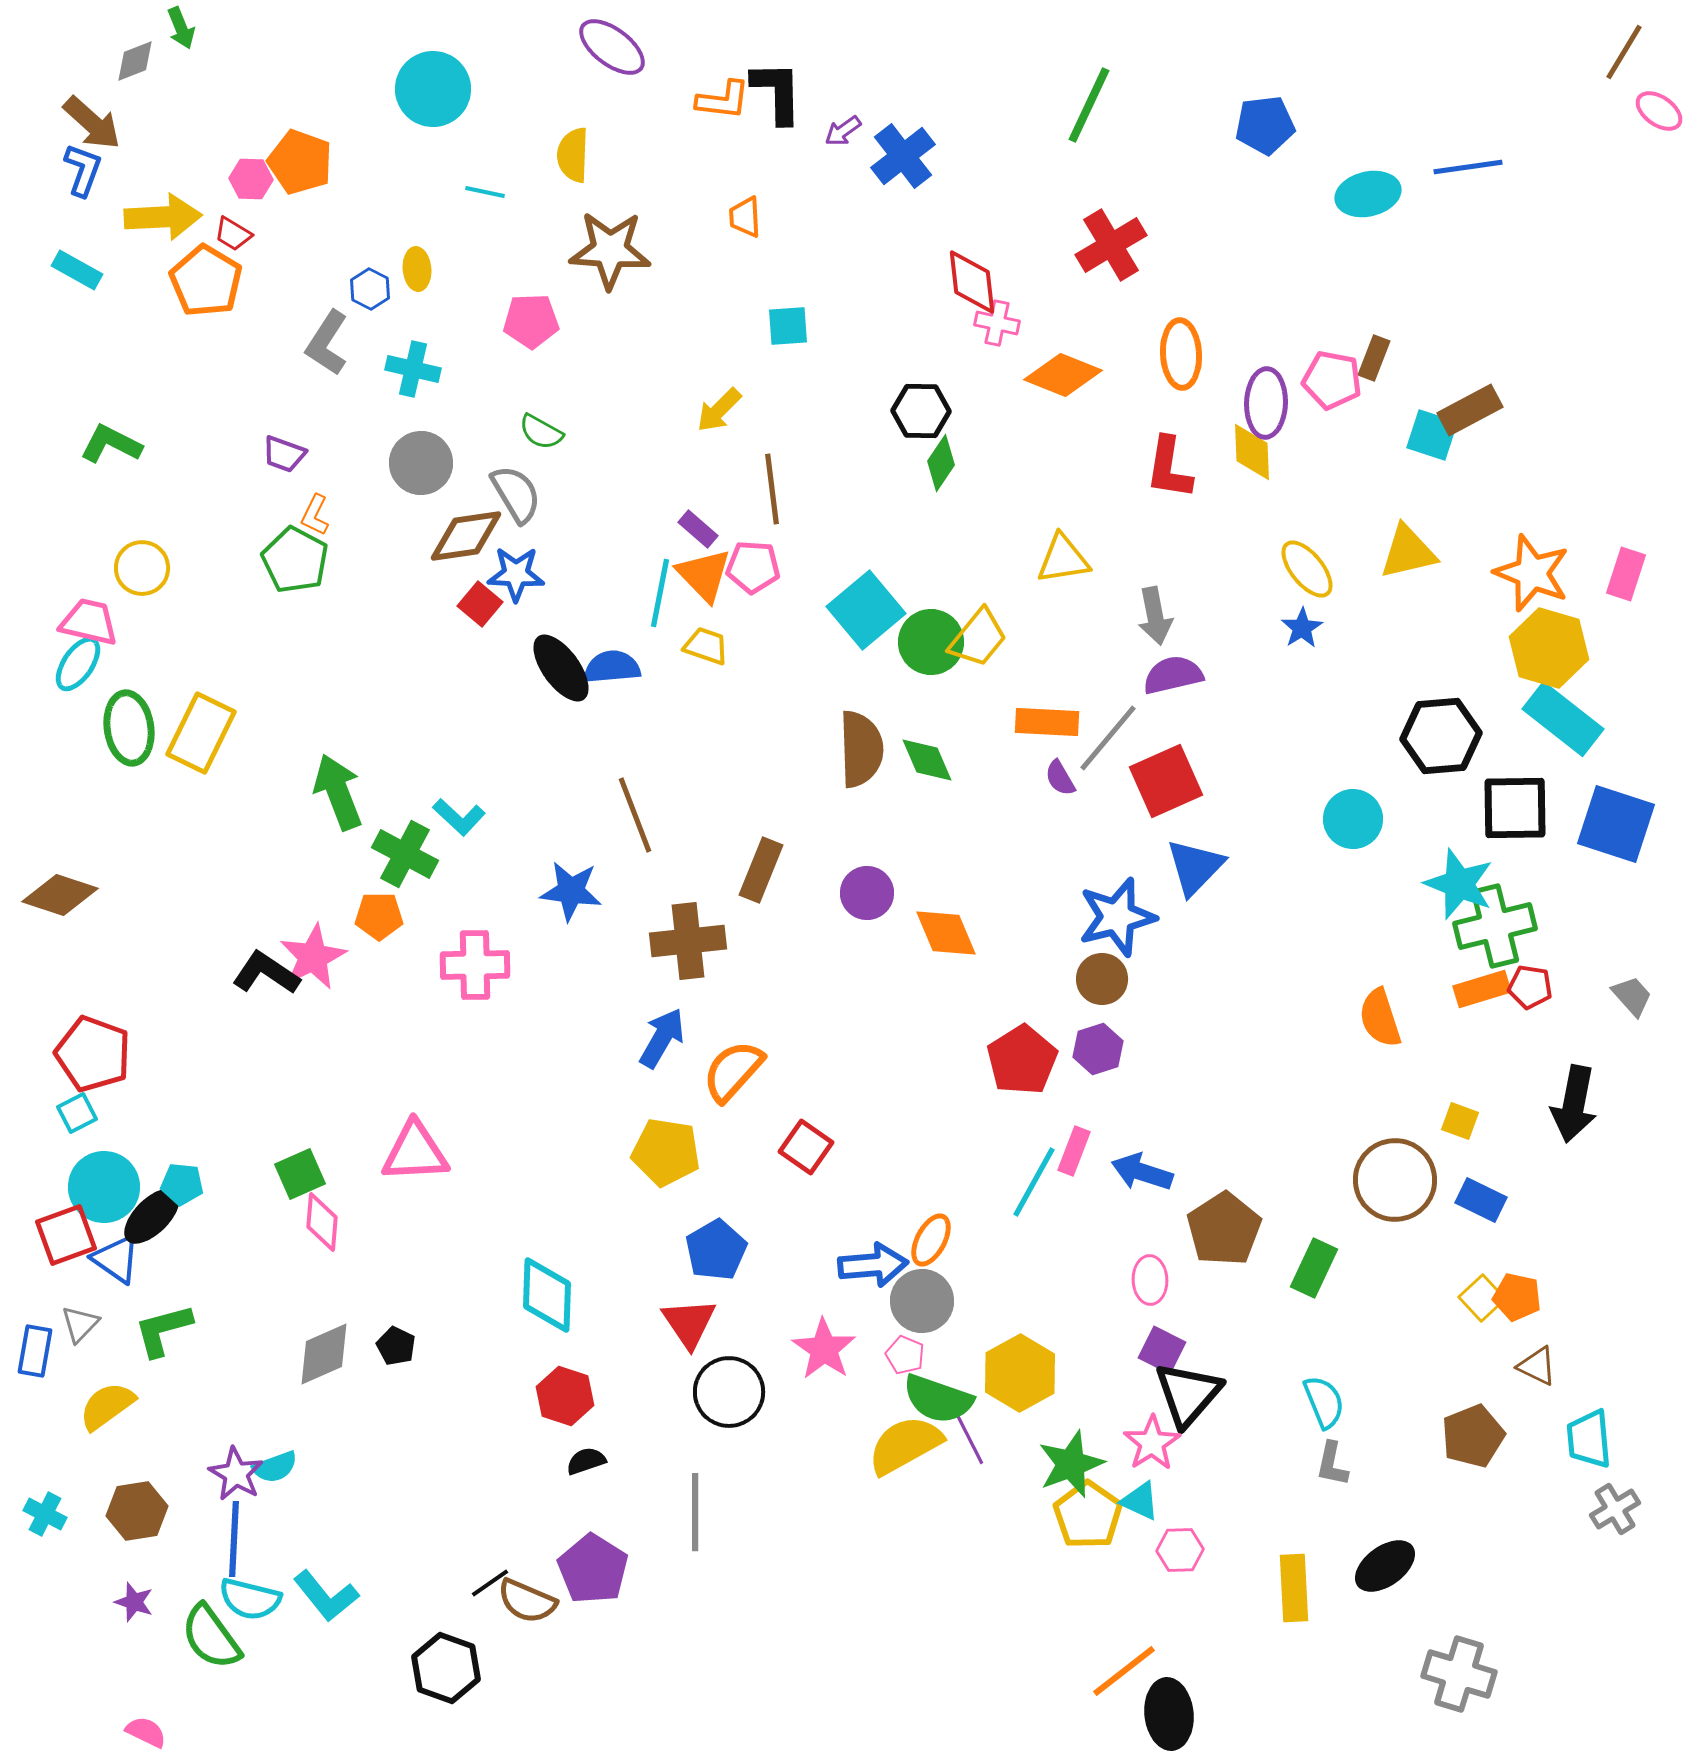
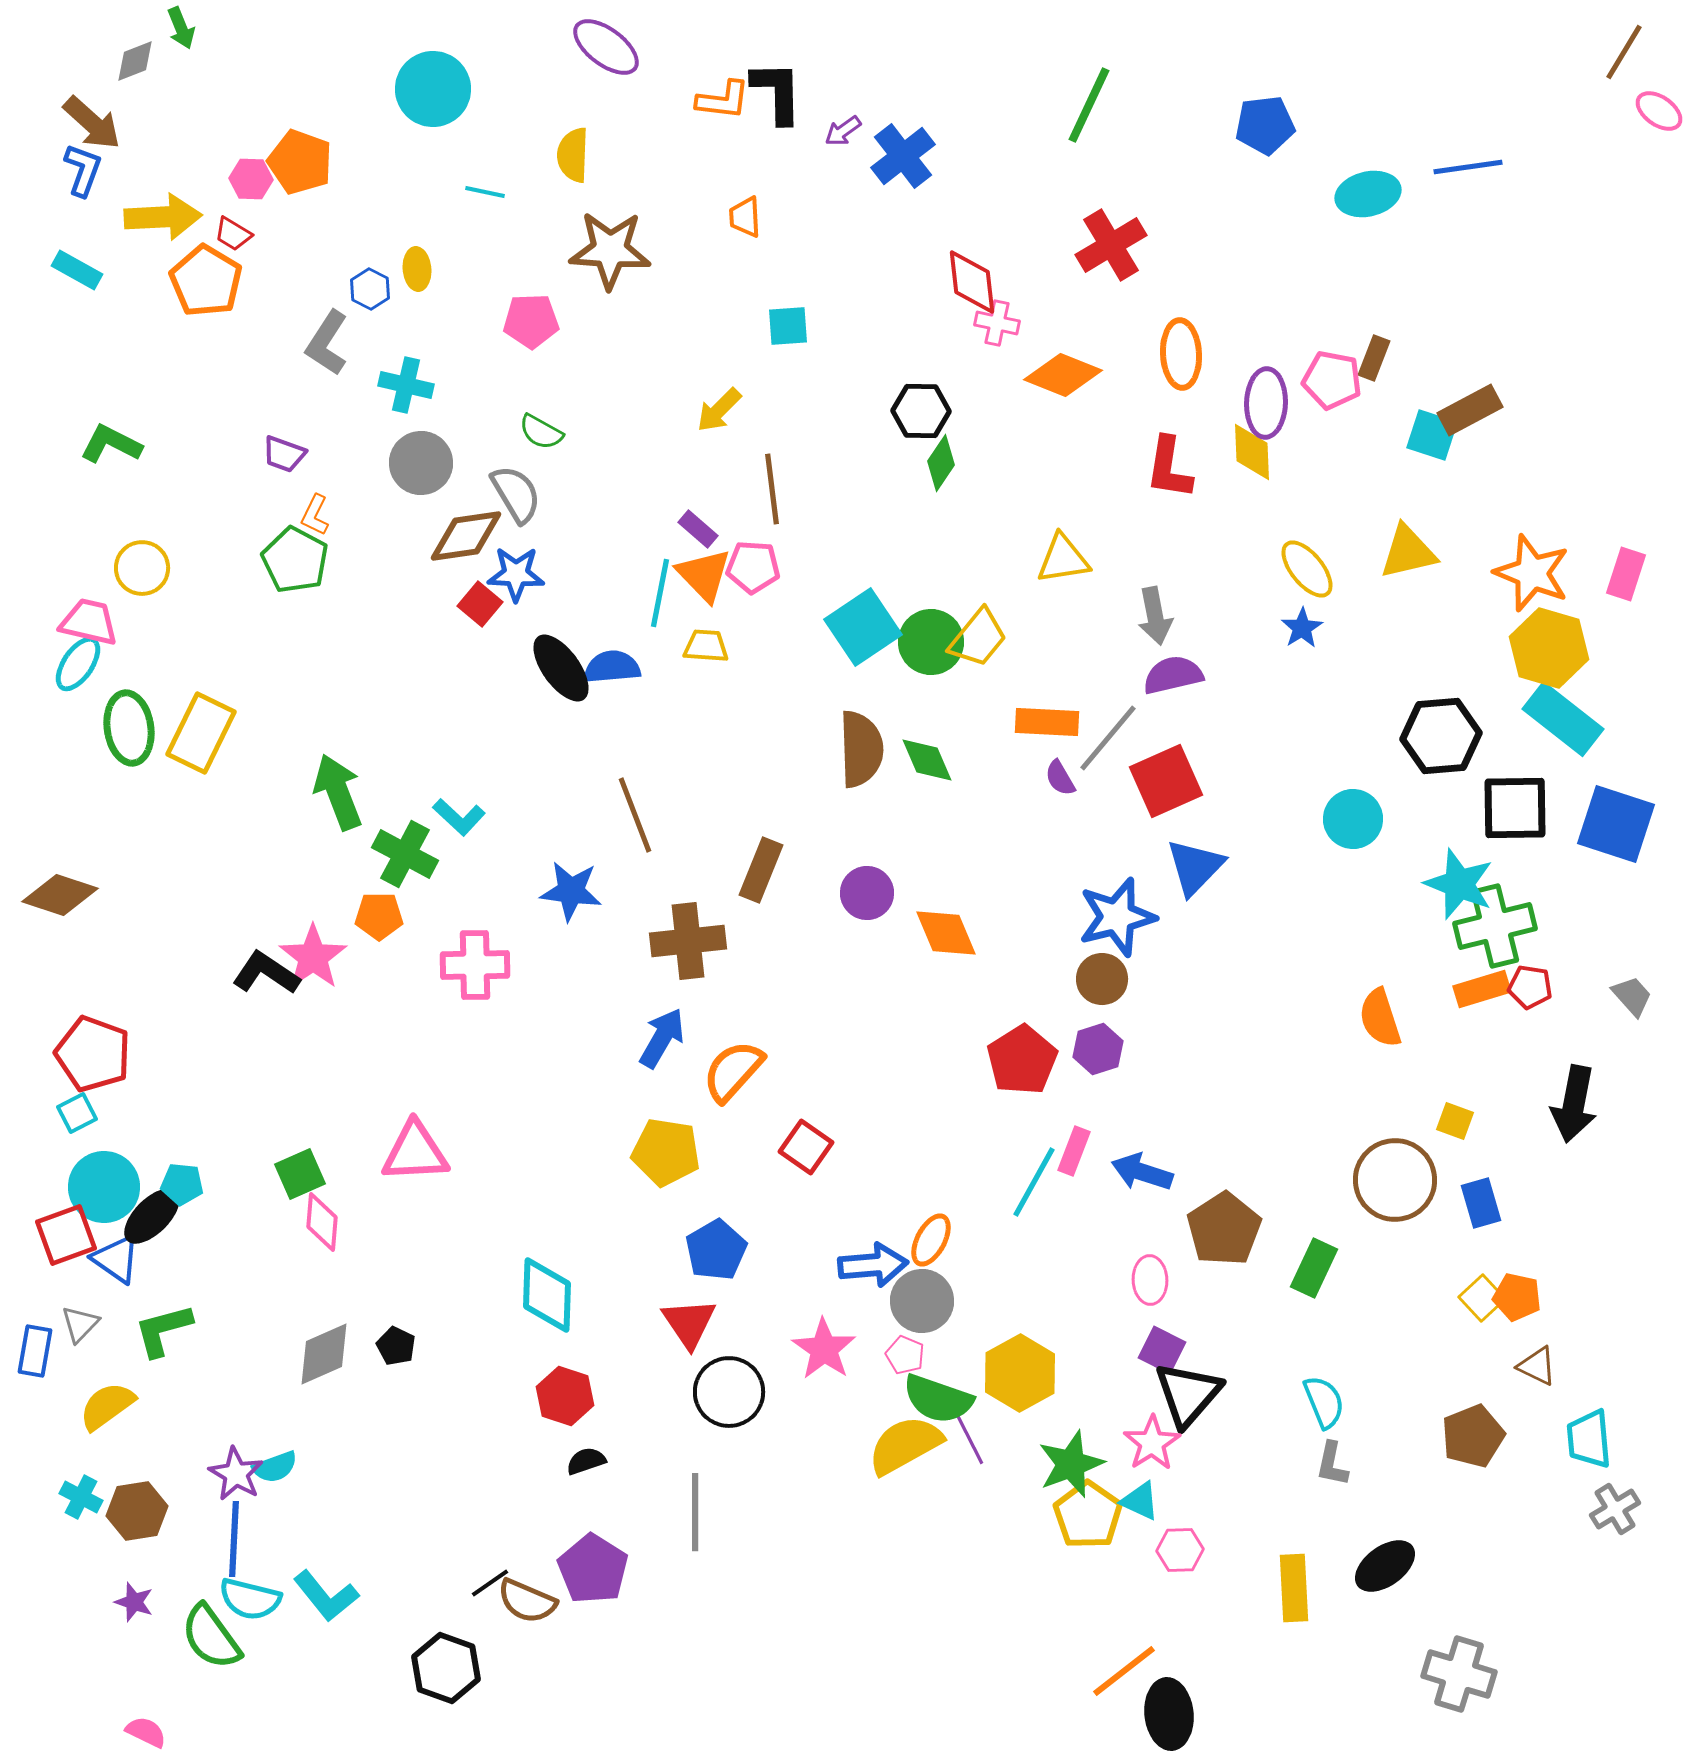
purple ellipse at (612, 47): moved 6 px left
cyan cross at (413, 369): moved 7 px left, 16 px down
cyan square at (866, 610): moved 3 px left, 17 px down; rotated 6 degrees clockwise
yellow trapezoid at (706, 646): rotated 15 degrees counterclockwise
pink star at (313, 957): rotated 8 degrees counterclockwise
yellow square at (1460, 1121): moved 5 px left
blue rectangle at (1481, 1200): moved 3 px down; rotated 48 degrees clockwise
cyan cross at (45, 1514): moved 36 px right, 17 px up
